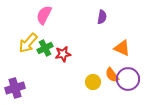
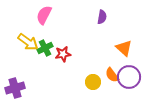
yellow arrow: moved 1 px up; rotated 95 degrees counterclockwise
orange triangle: moved 2 px right; rotated 18 degrees clockwise
purple circle: moved 1 px right, 2 px up
